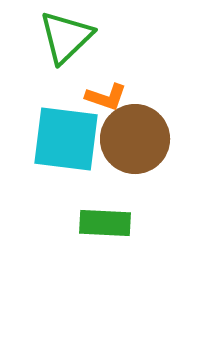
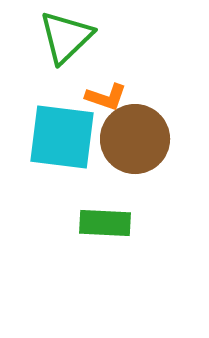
cyan square: moved 4 px left, 2 px up
